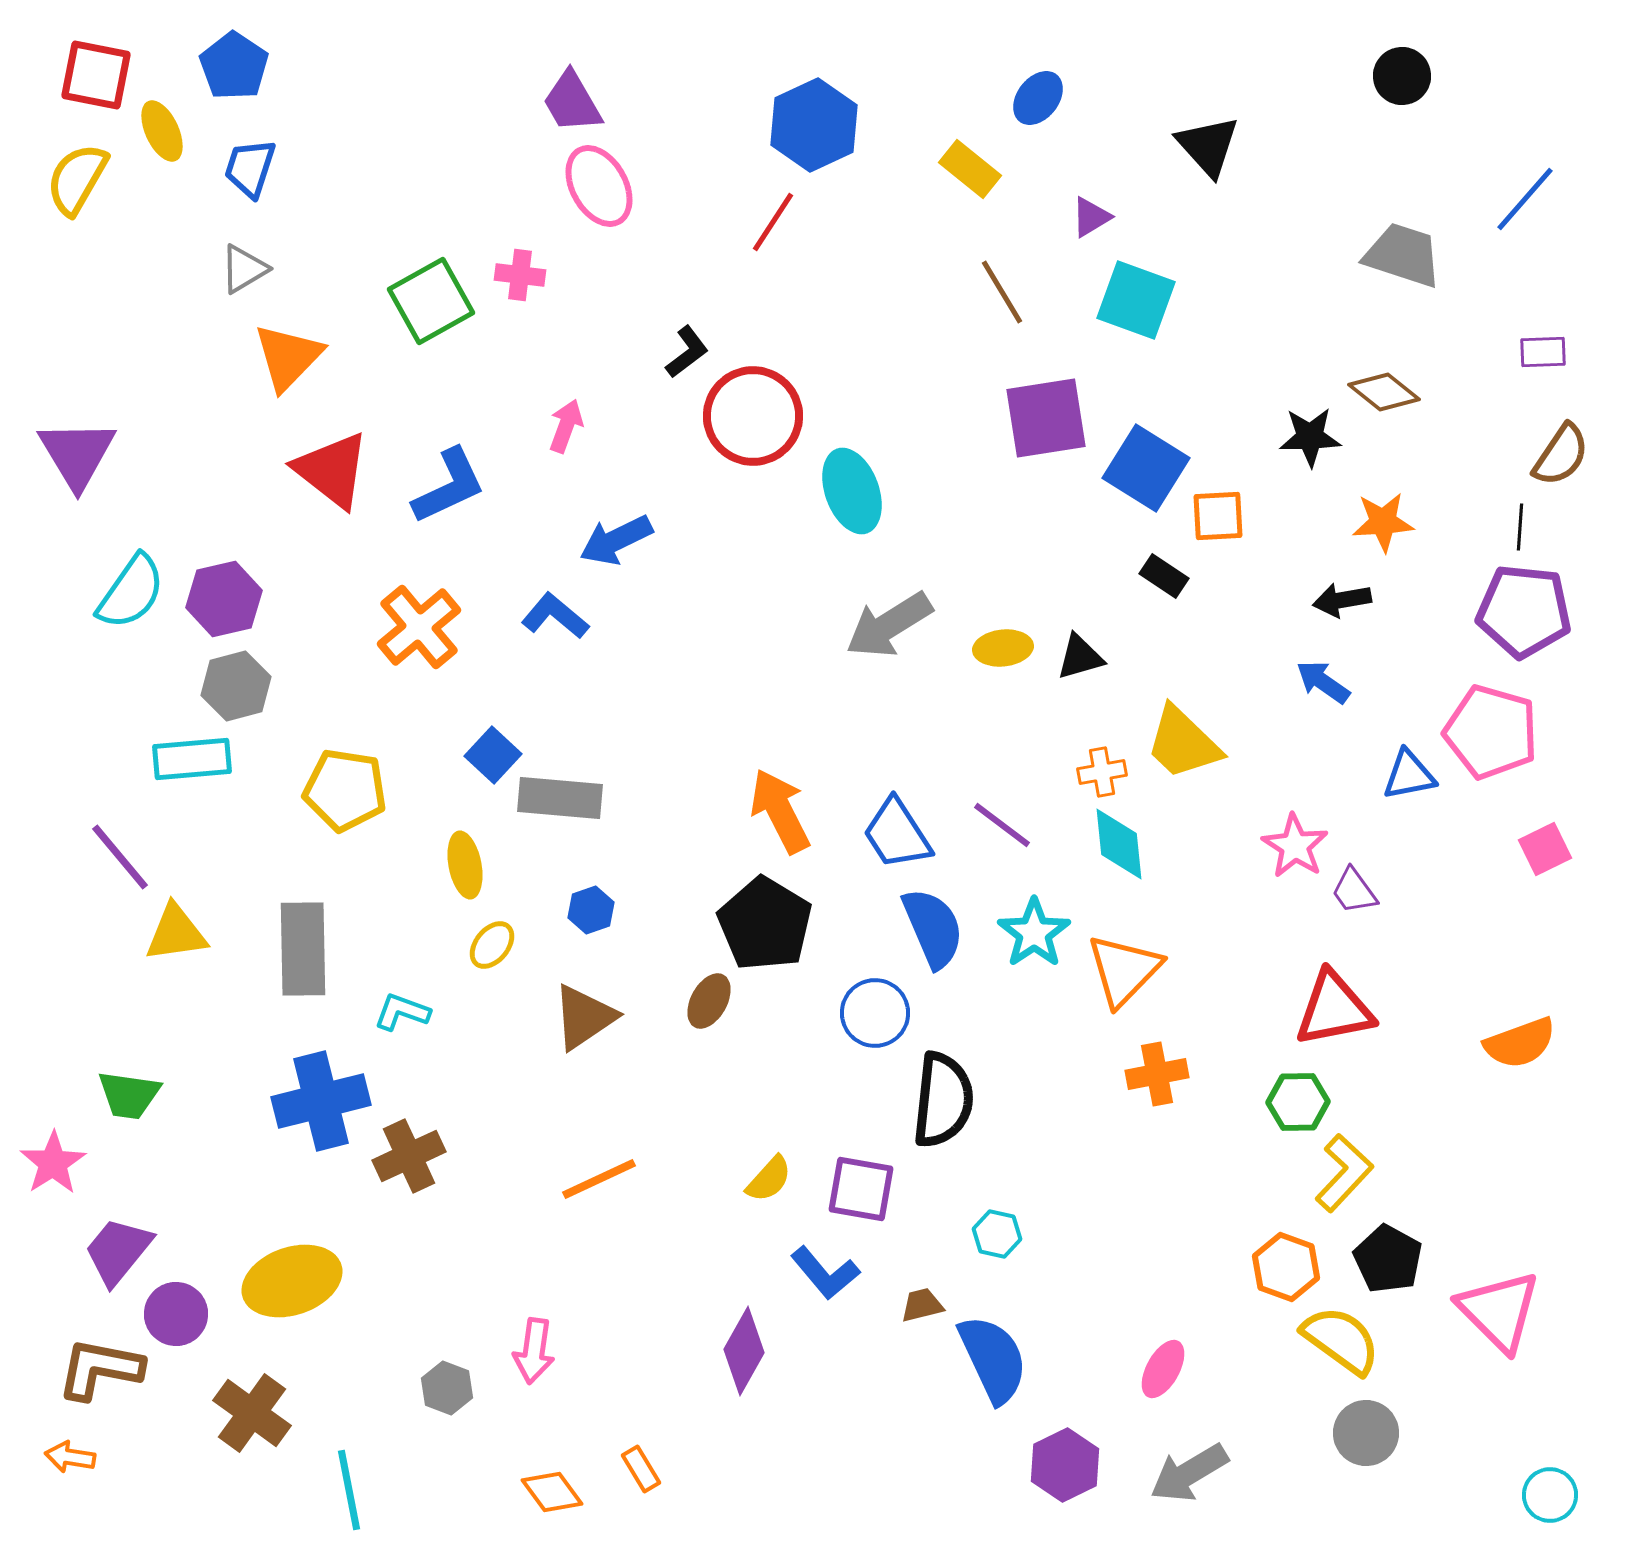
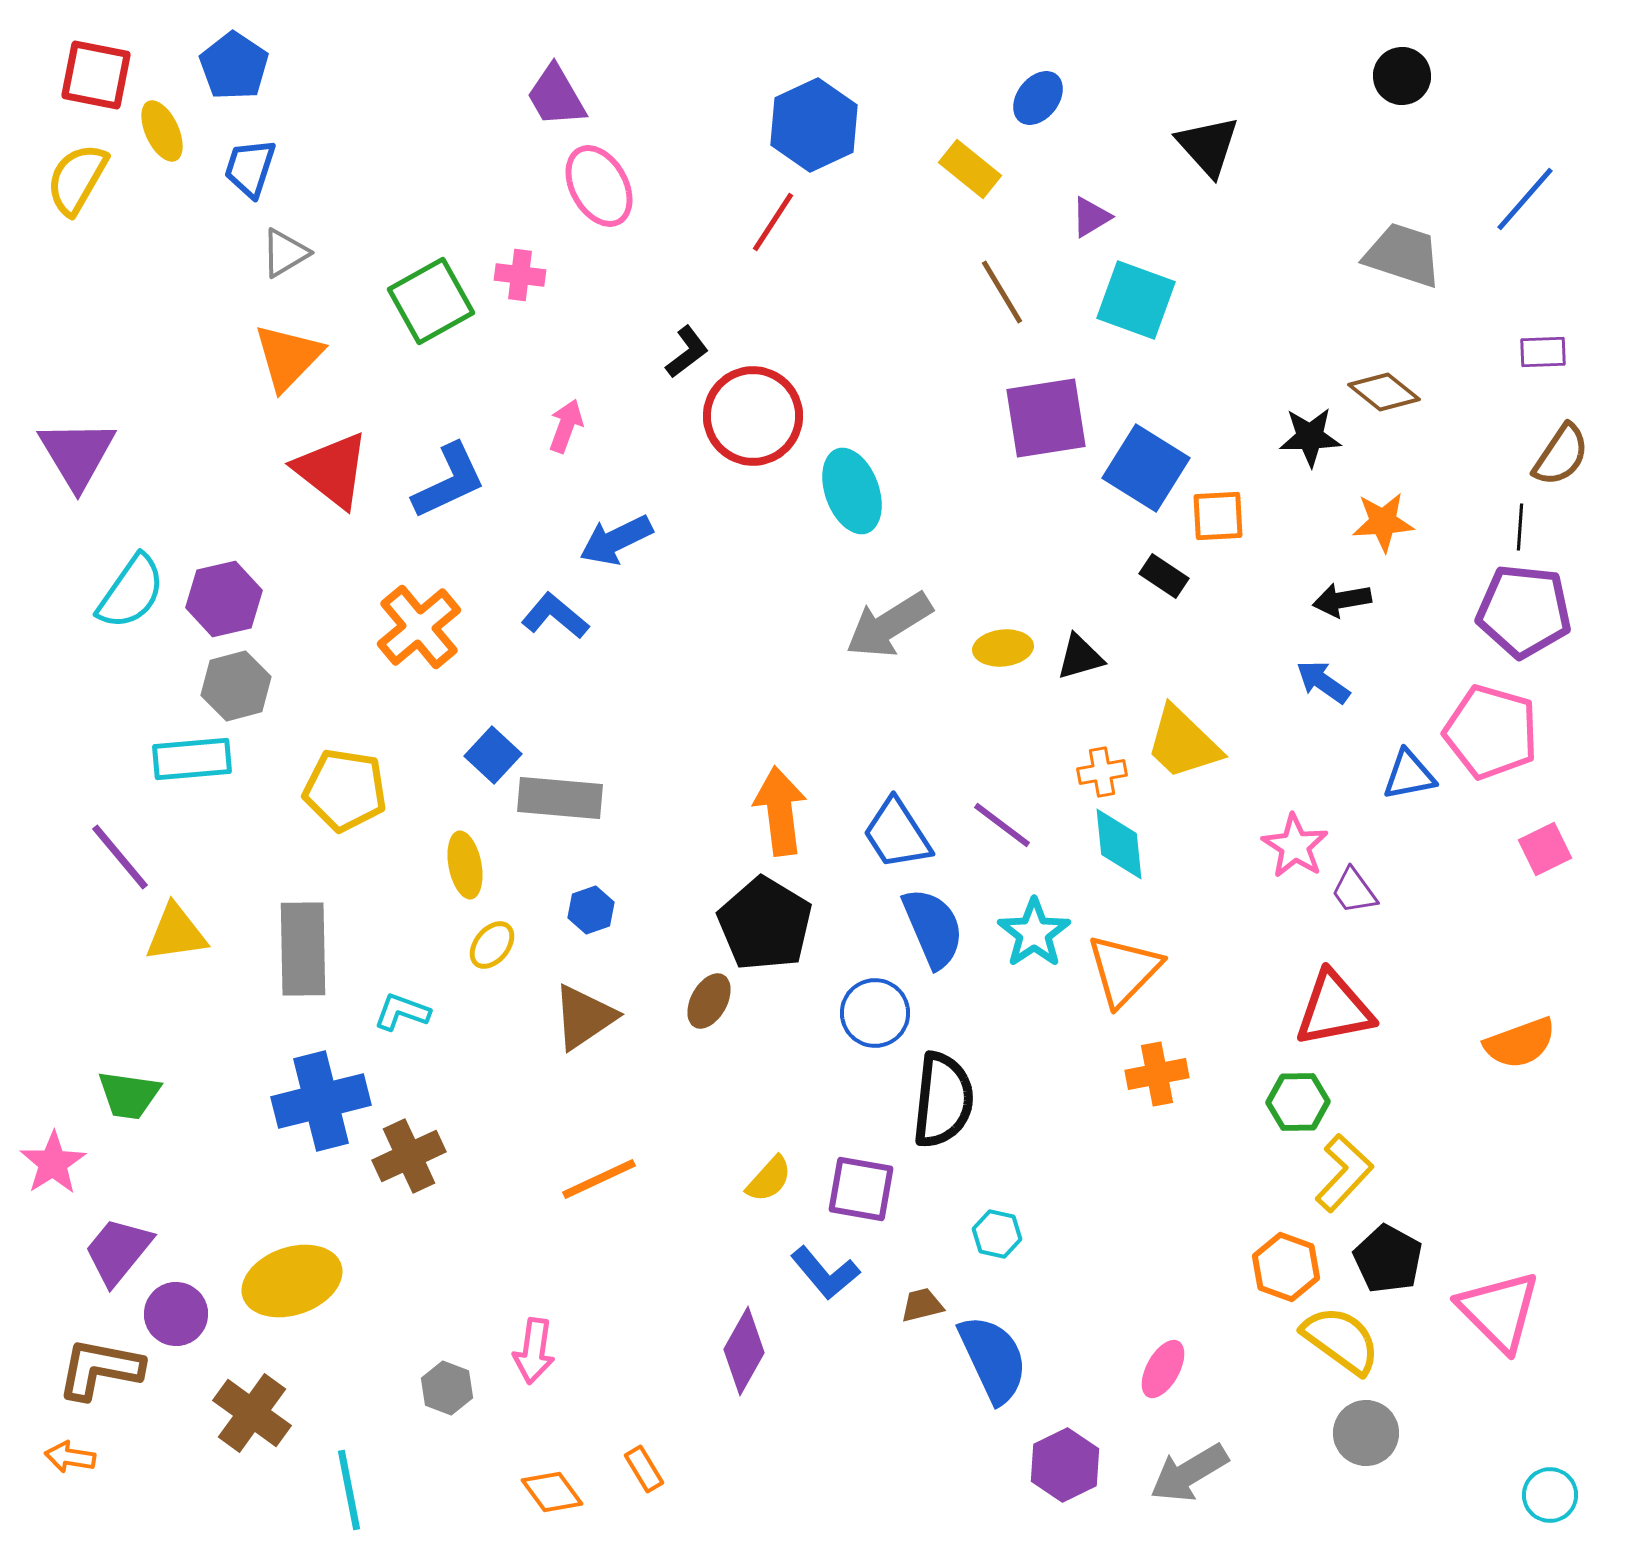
purple trapezoid at (572, 102): moved 16 px left, 6 px up
gray triangle at (244, 269): moved 41 px right, 16 px up
blue L-shape at (449, 486): moved 5 px up
orange arrow at (780, 811): rotated 20 degrees clockwise
orange rectangle at (641, 1469): moved 3 px right
